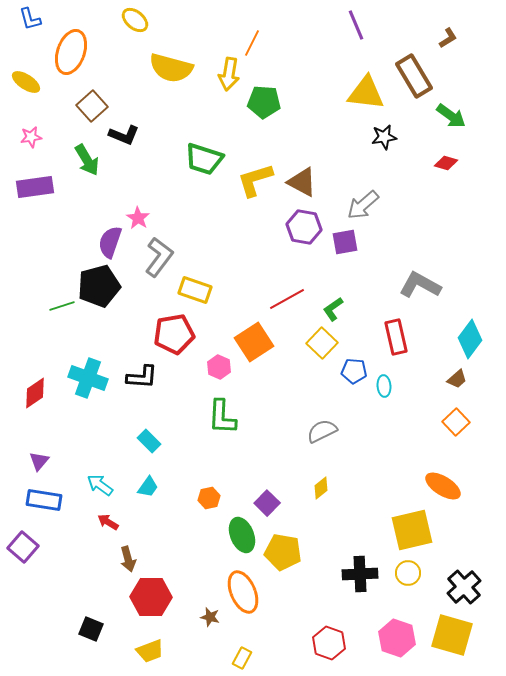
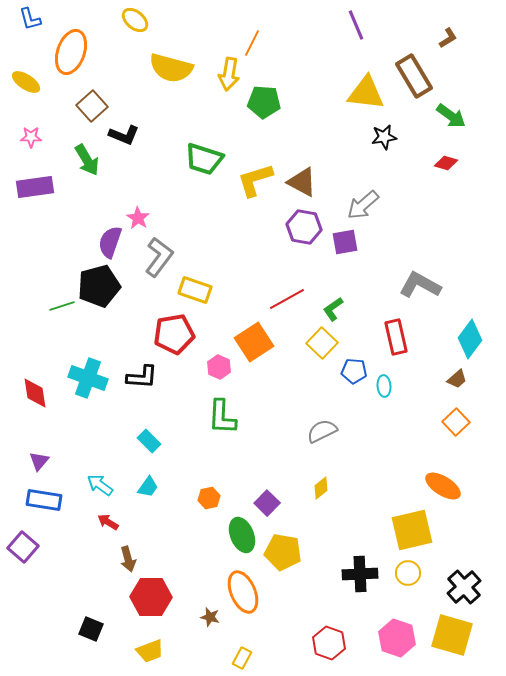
pink star at (31, 137): rotated 10 degrees clockwise
red diamond at (35, 393): rotated 64 degrees counterclockwise
